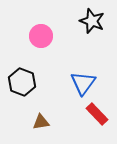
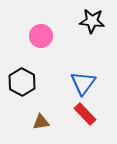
black star: rotated 15 degrees counterclockwise
black hexagon: rotated 8 degrees clockwise
red rectangle: moved 12 px left
